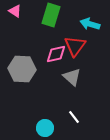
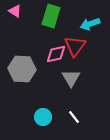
green rectangle: moved 1 px down
cyan arrow: rotated 36 degrees counterclockwise
gray triangle: moved 1 px left, 1 px down; rotated 18 degrees clockwise
cyan circle: moved 2 px left, 11 px up
